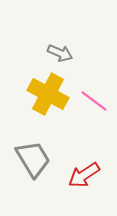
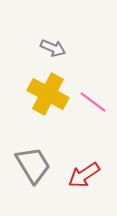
gray arrow: moved 7 px left, 5 px up
pink line: moved 1 px left, 1 px down
gray trapezoid: moved 6 px down
